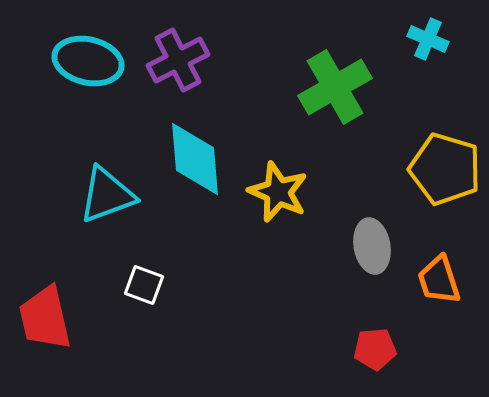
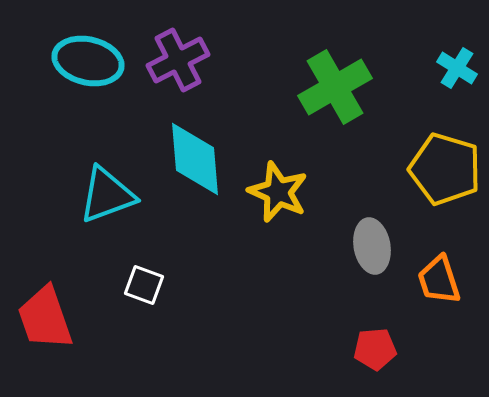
cyan cross: moved 29 px right, 29 px down; rotated 9 degrees clockwise
red trapezoid: rotated 6 degrees counterclockwise
